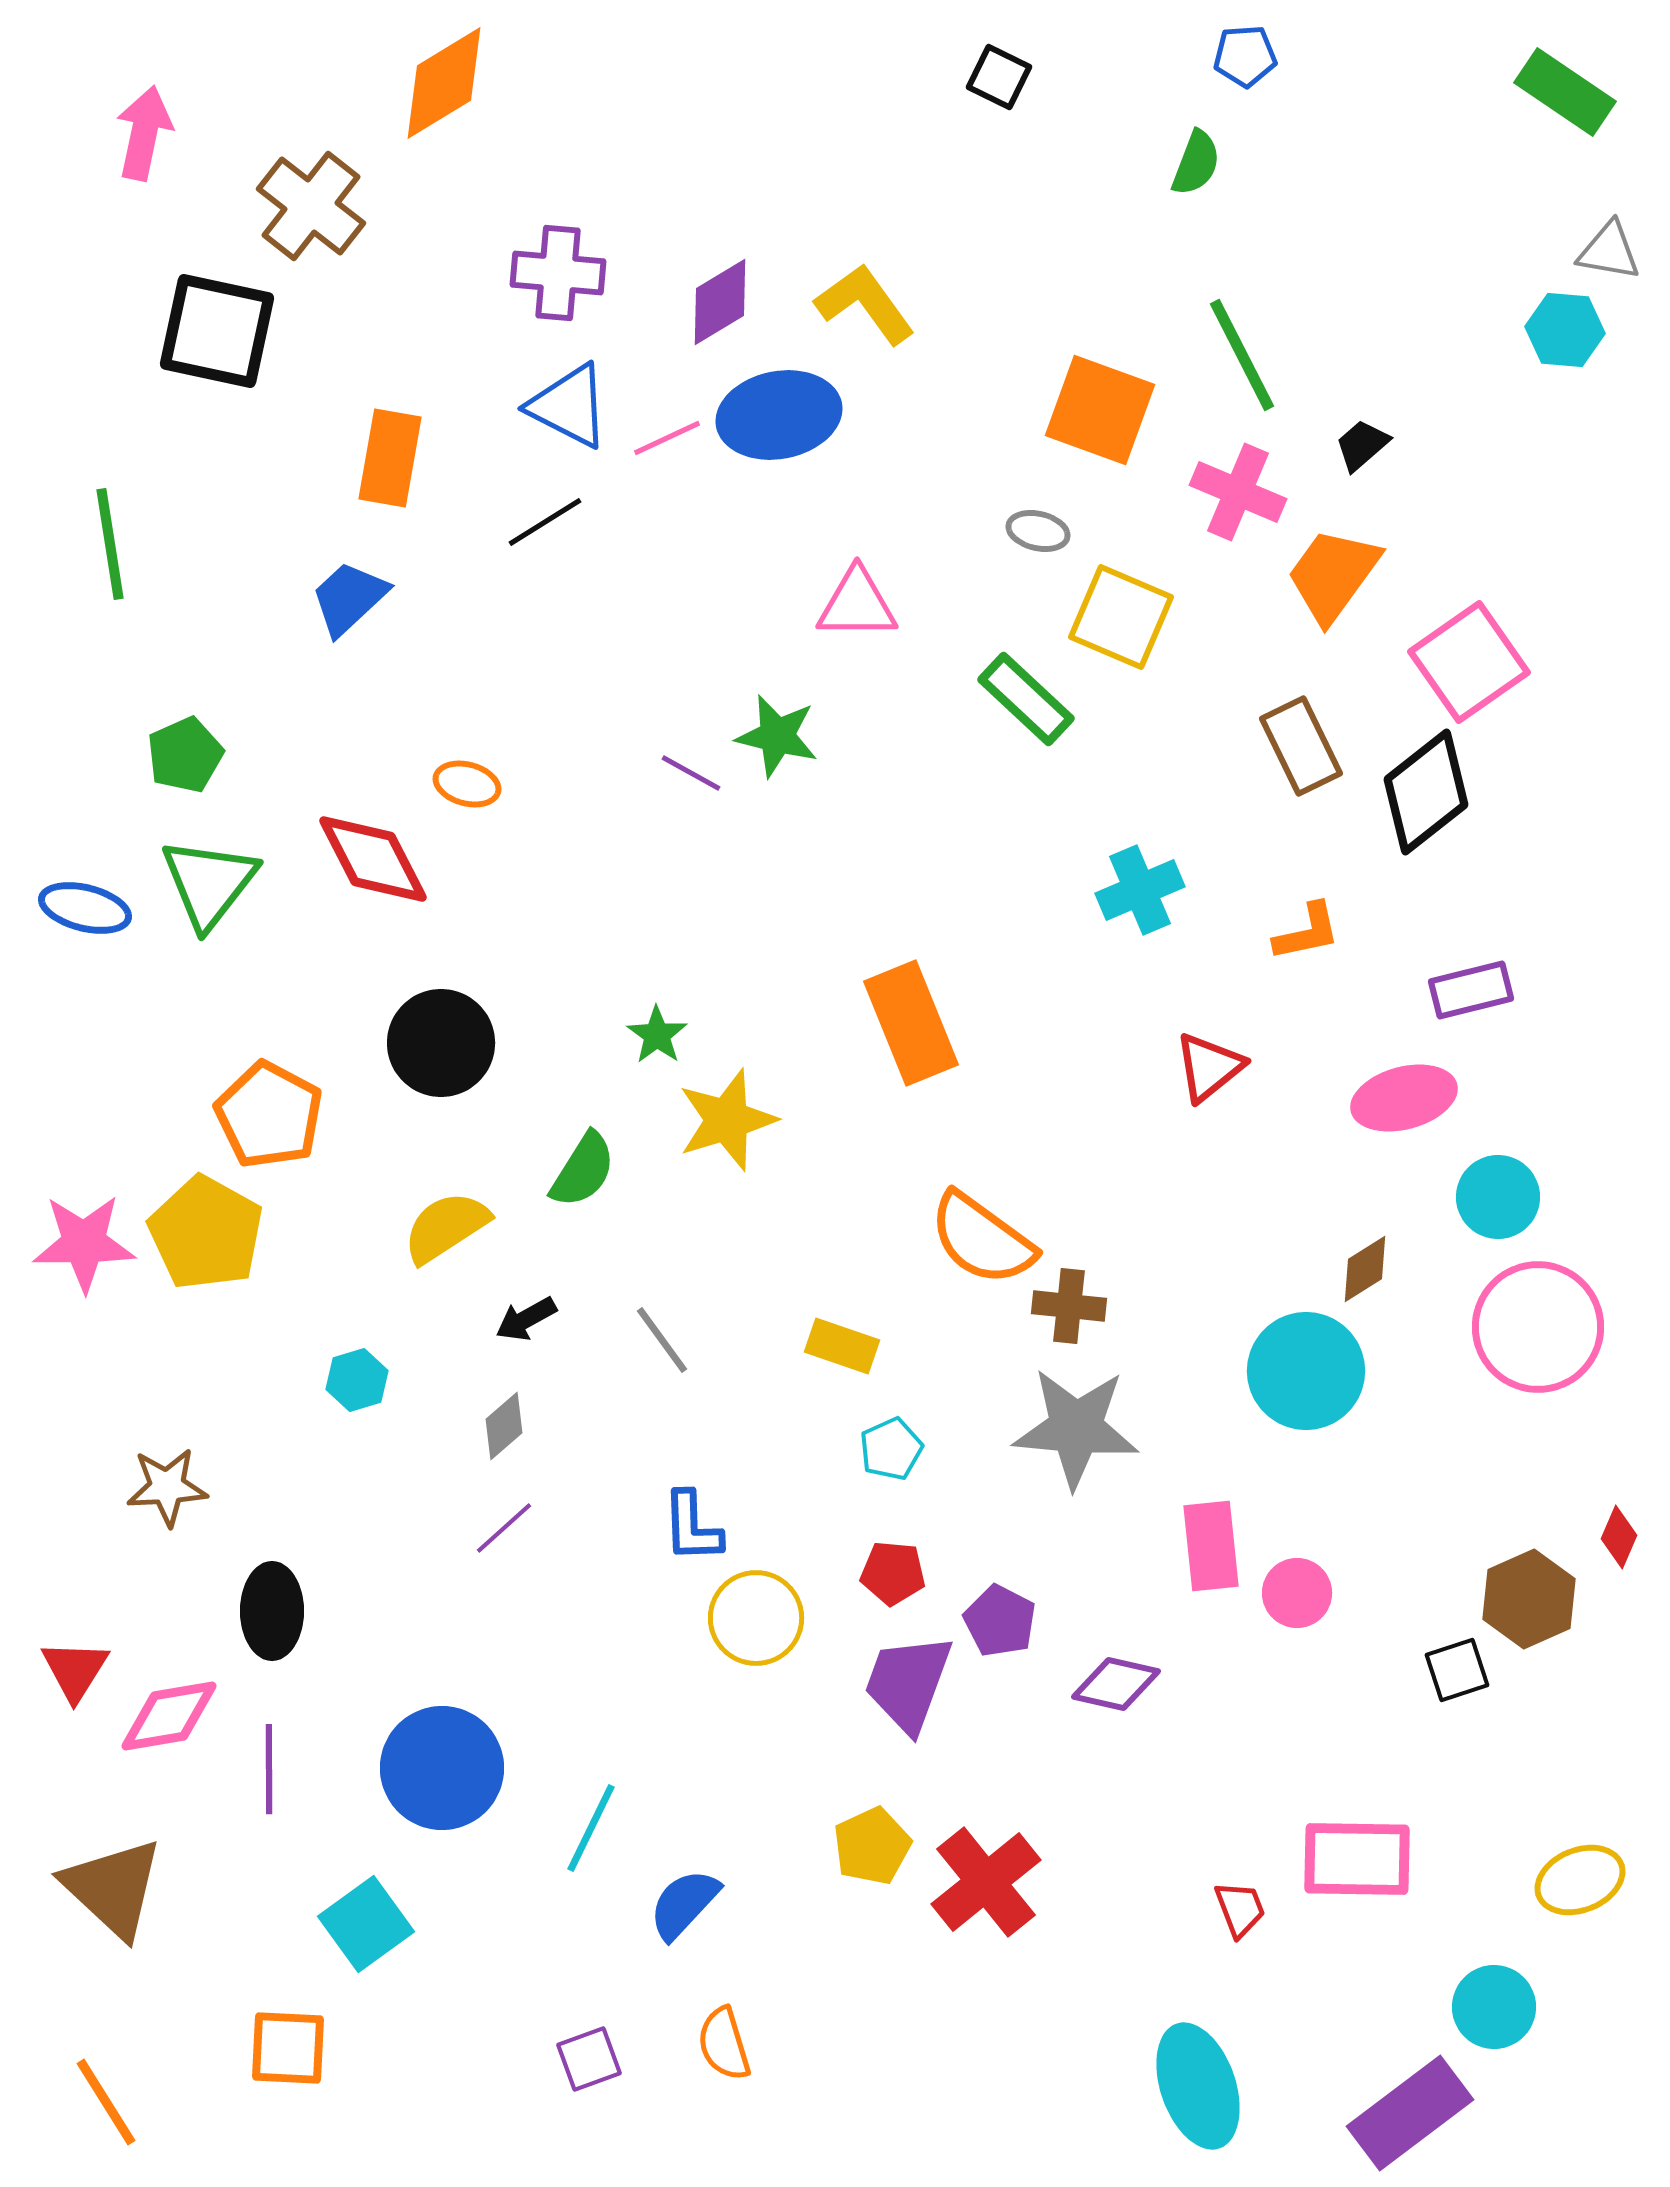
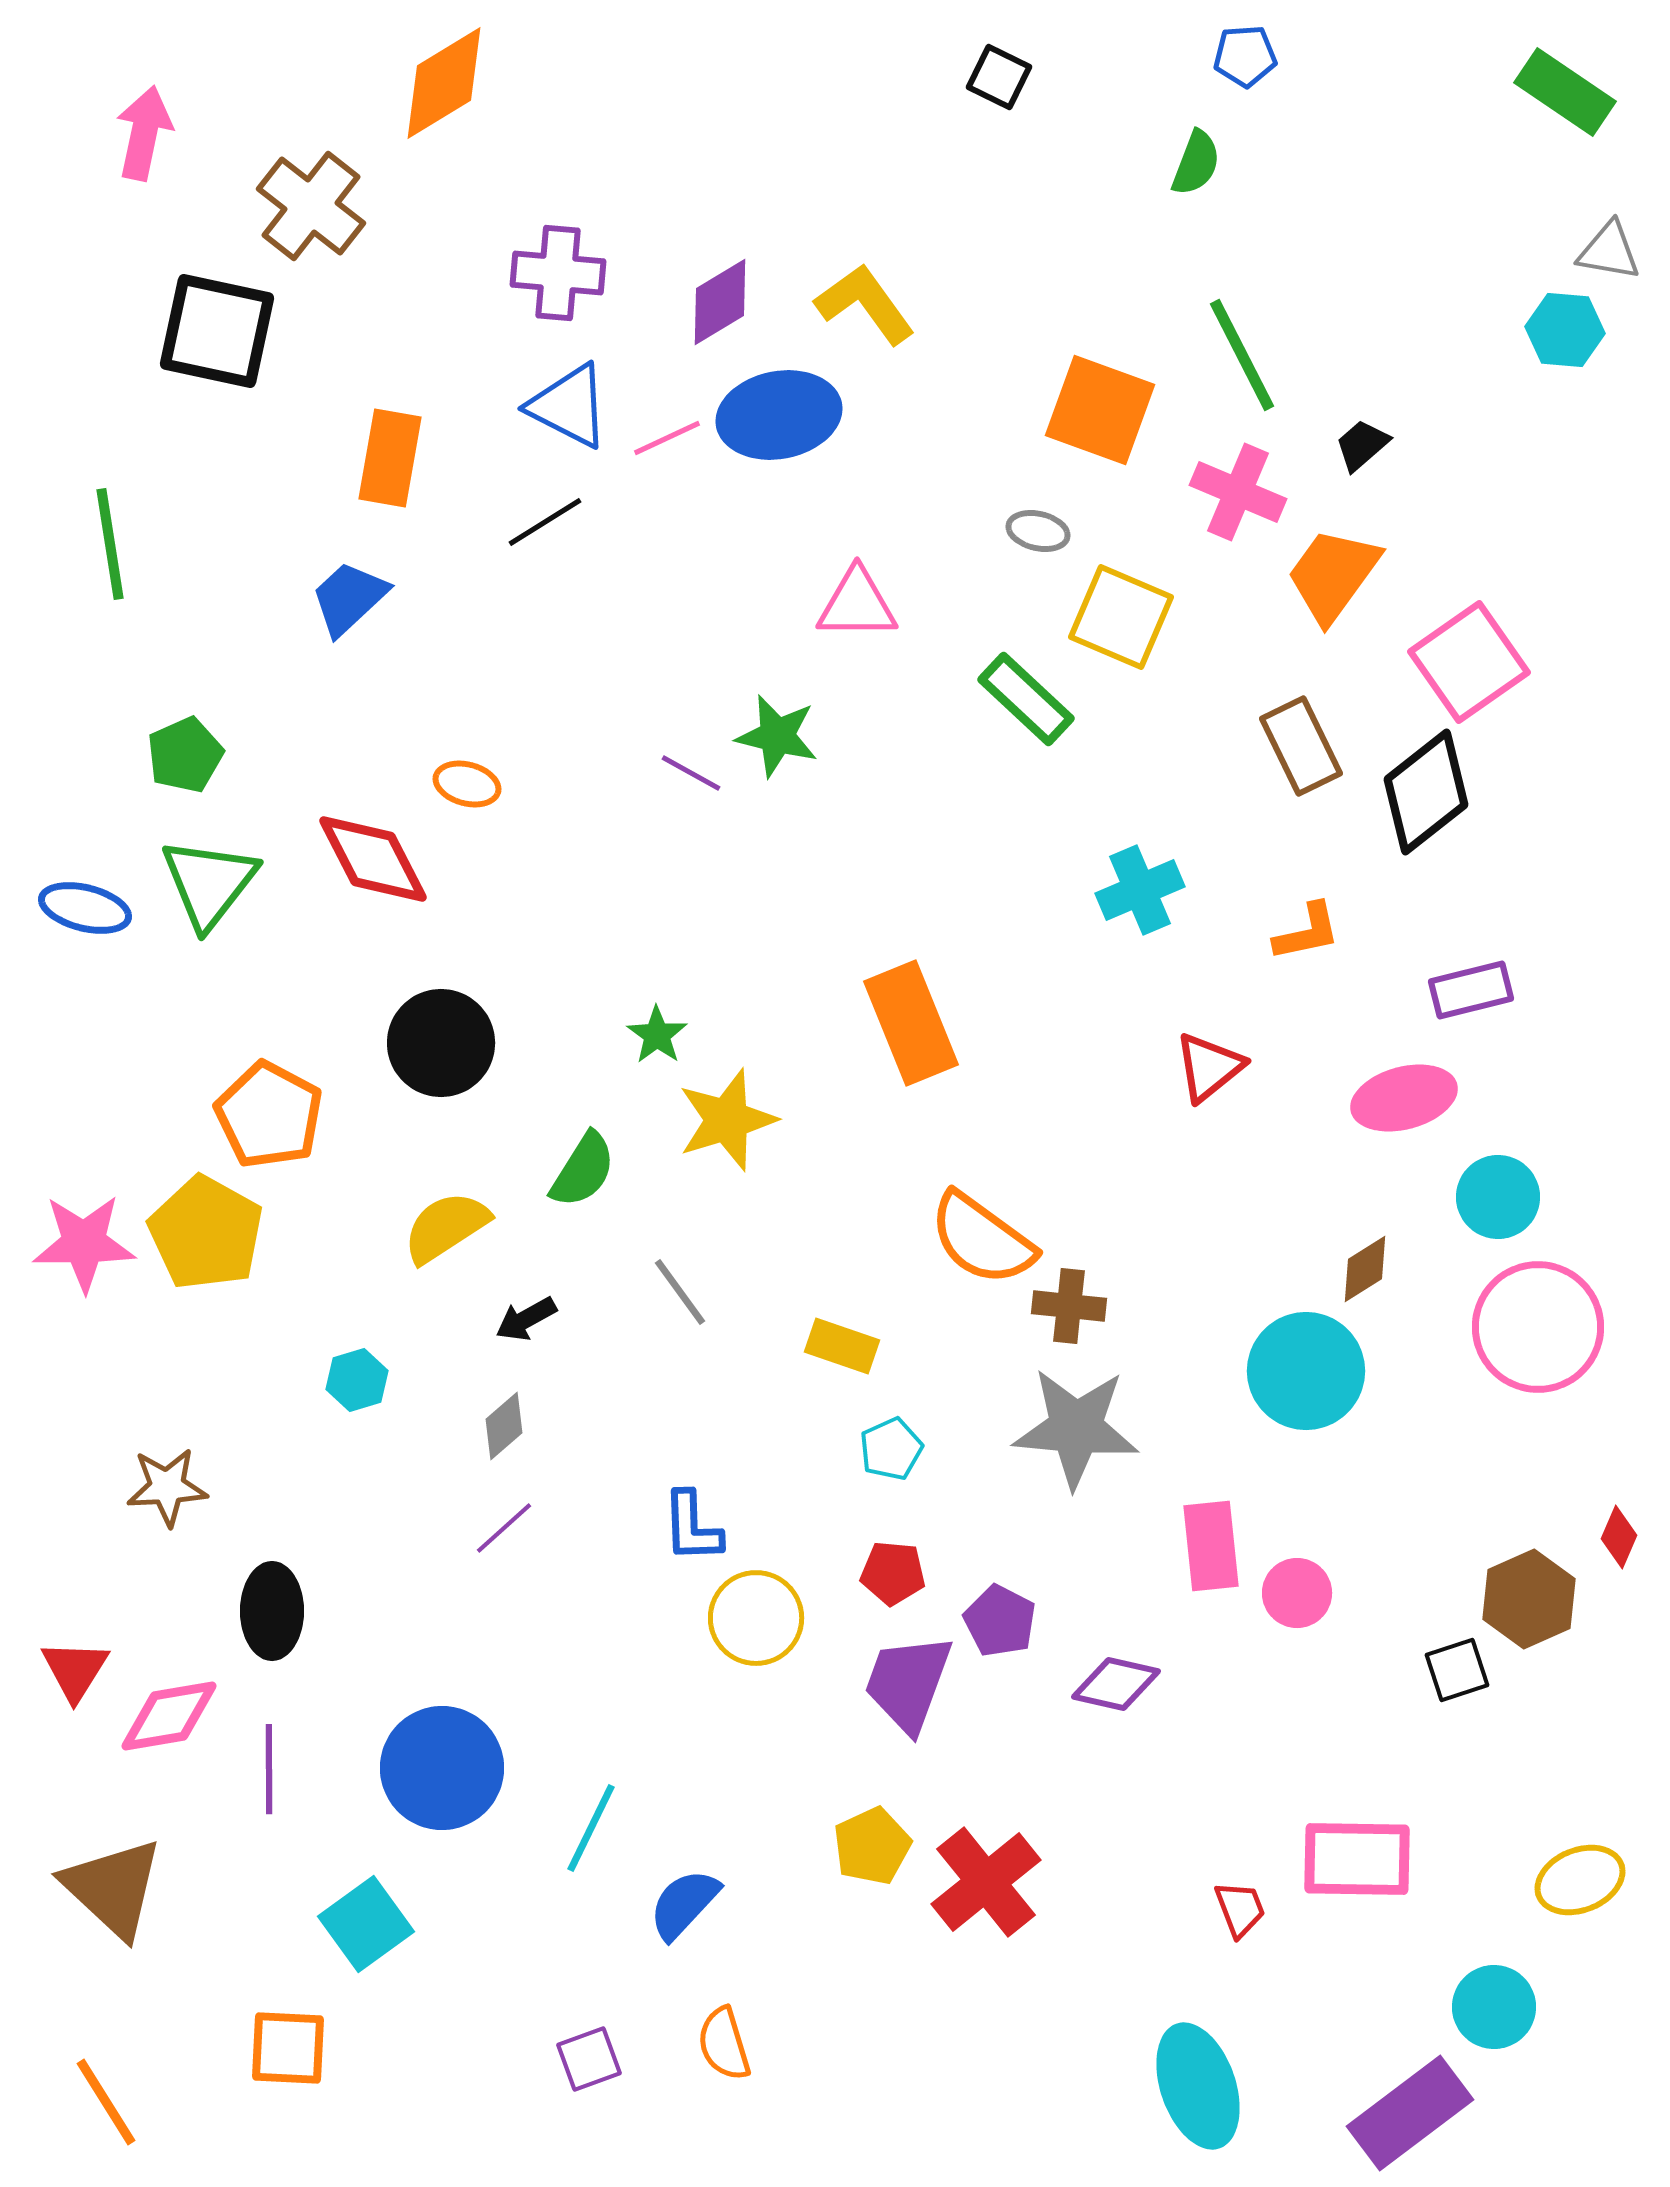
gray line at (662, 1340): moved 18 px right, 48 px up
